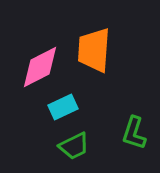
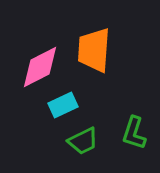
cyan rectangle: moved 2 px up
green trapezoid: moved 9 px right, 5 px up
